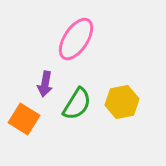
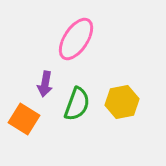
green semicircle: rotated 12 degrees counterclockwise
